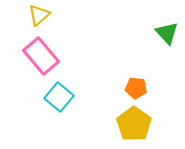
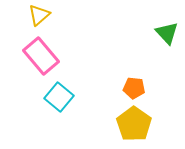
orange pentagon: moved 2 px left
